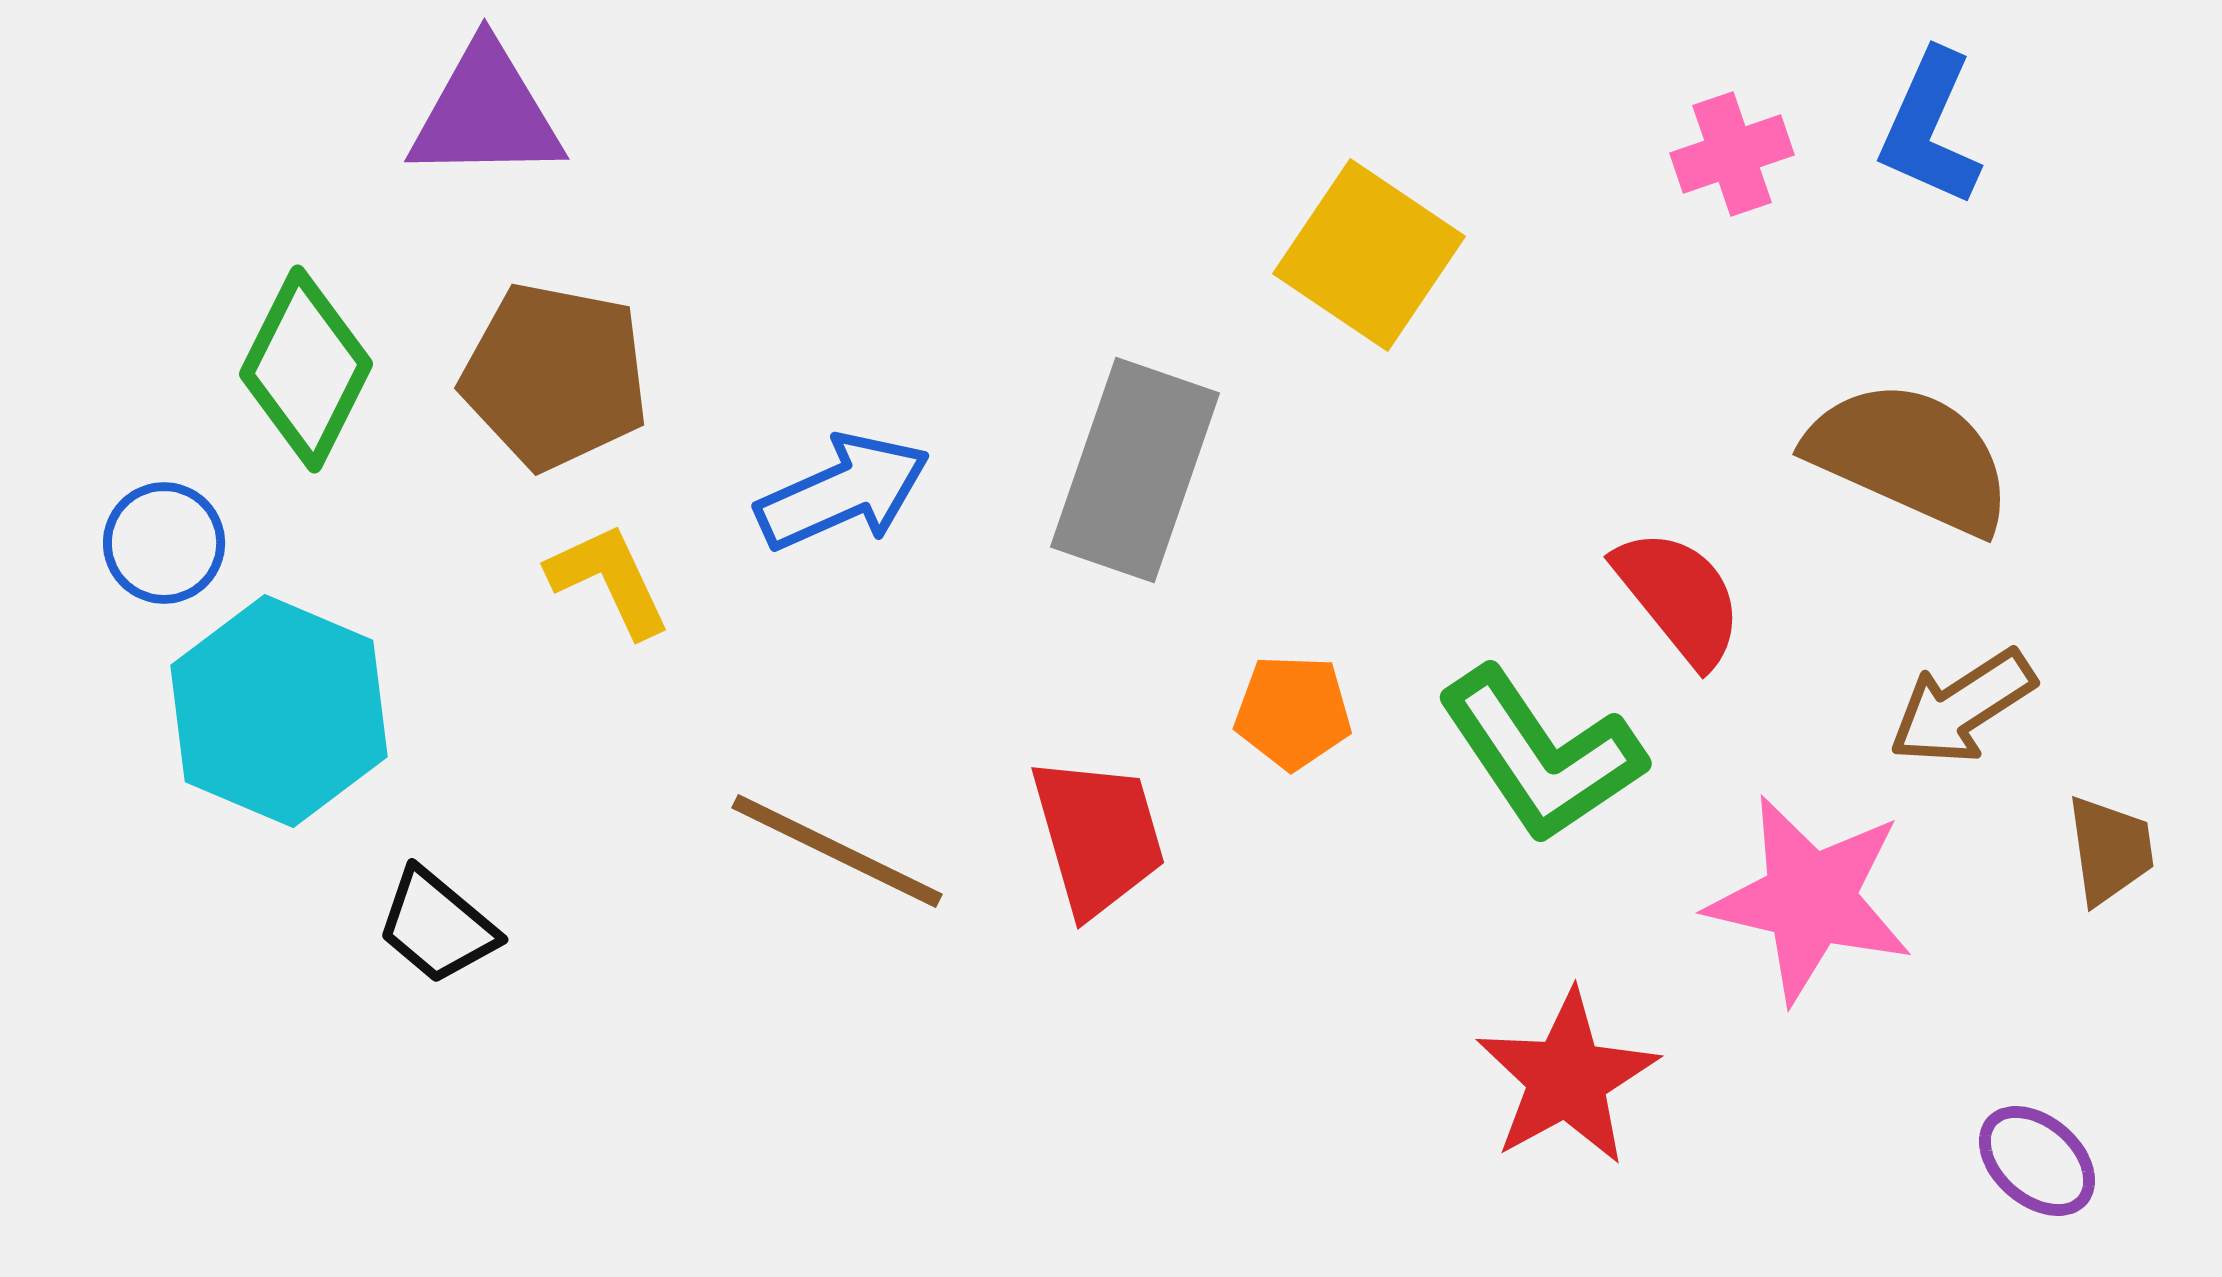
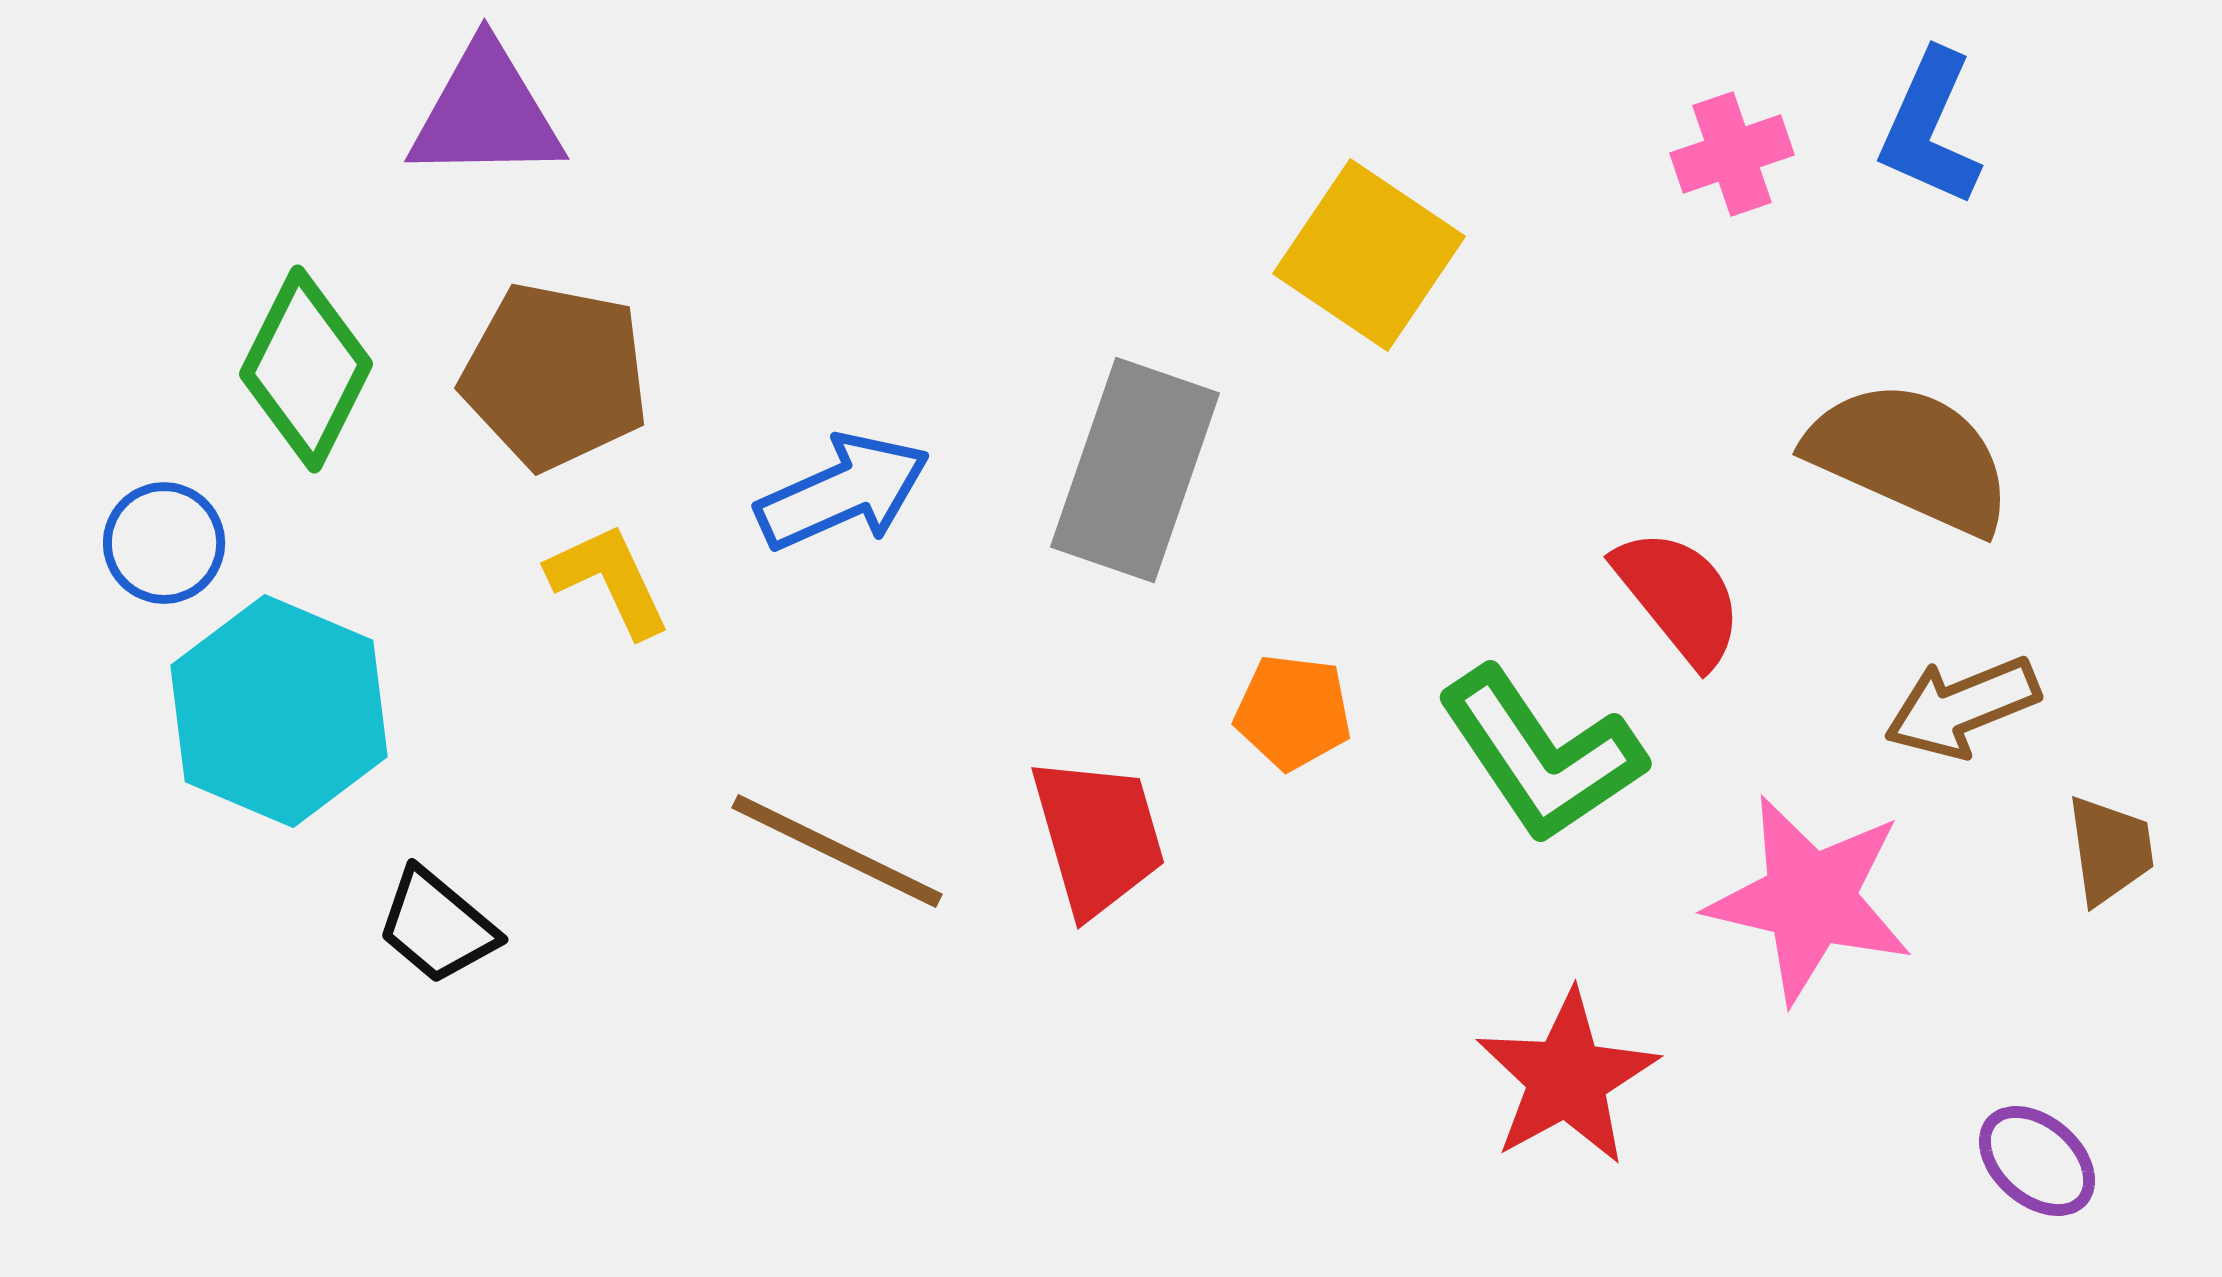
brown arrow: rotated 11 degrees clockwise
orange pentagon: rotated 5 degrees clockwise
